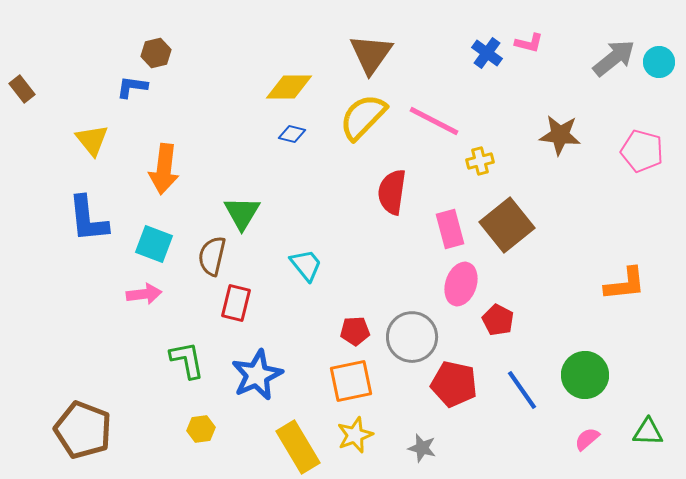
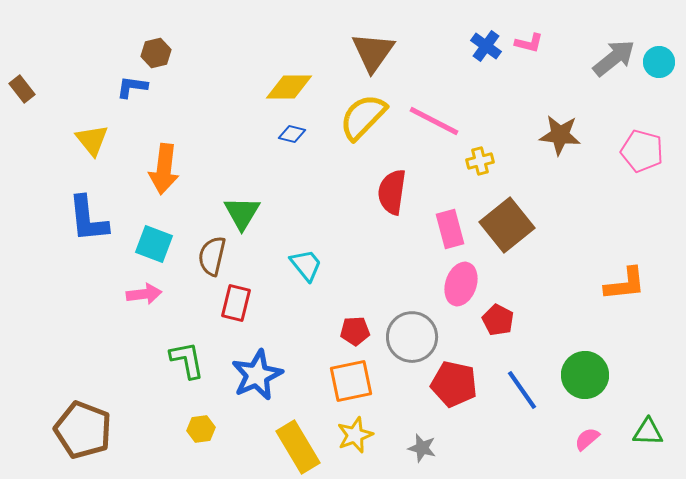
blue cross at (487, 53): moved 1 px left, 7 px up
brown triangle at (371, 54): moved 2 px right, 2 px up
